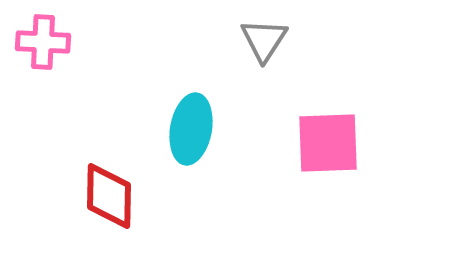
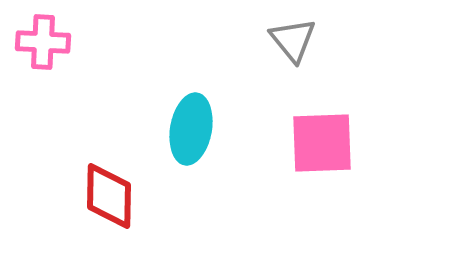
gray triangle: moved 29 px right; rotated 12 degrees counterclockwise
pink square: moved 6 px left
